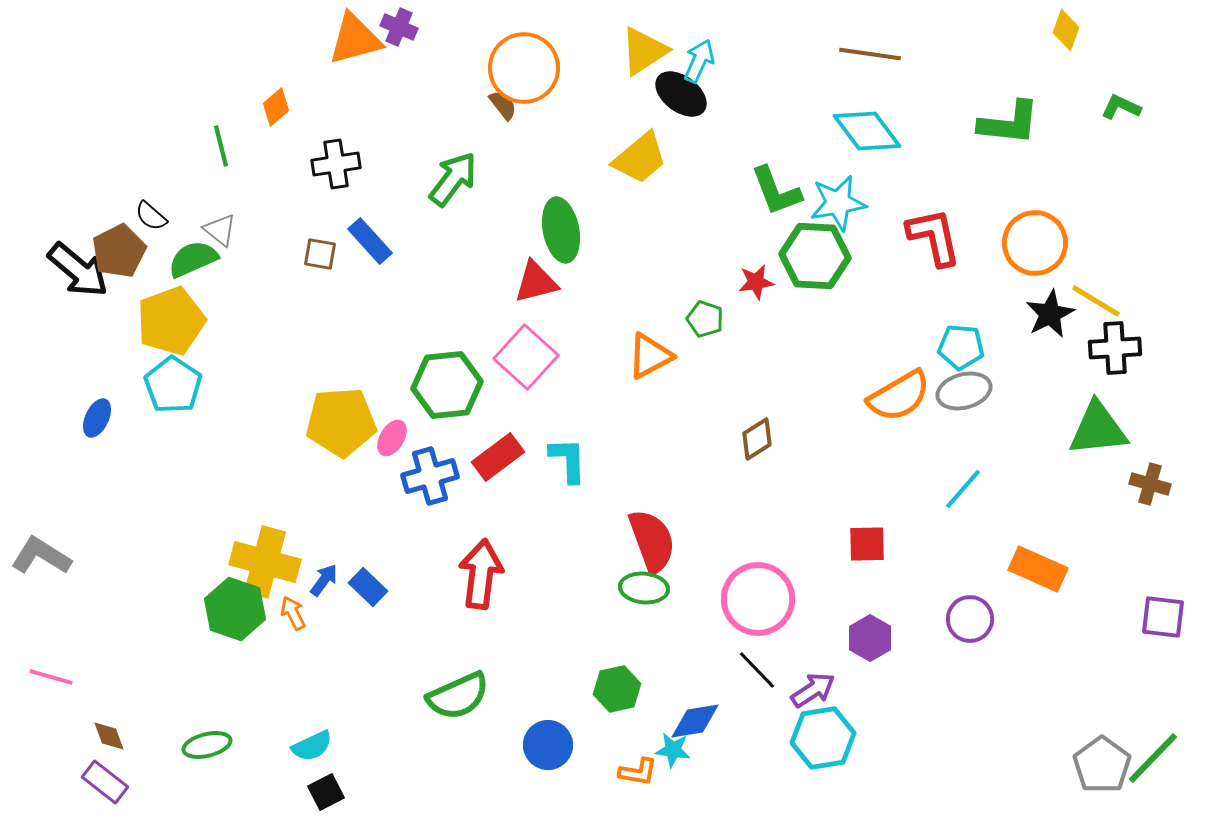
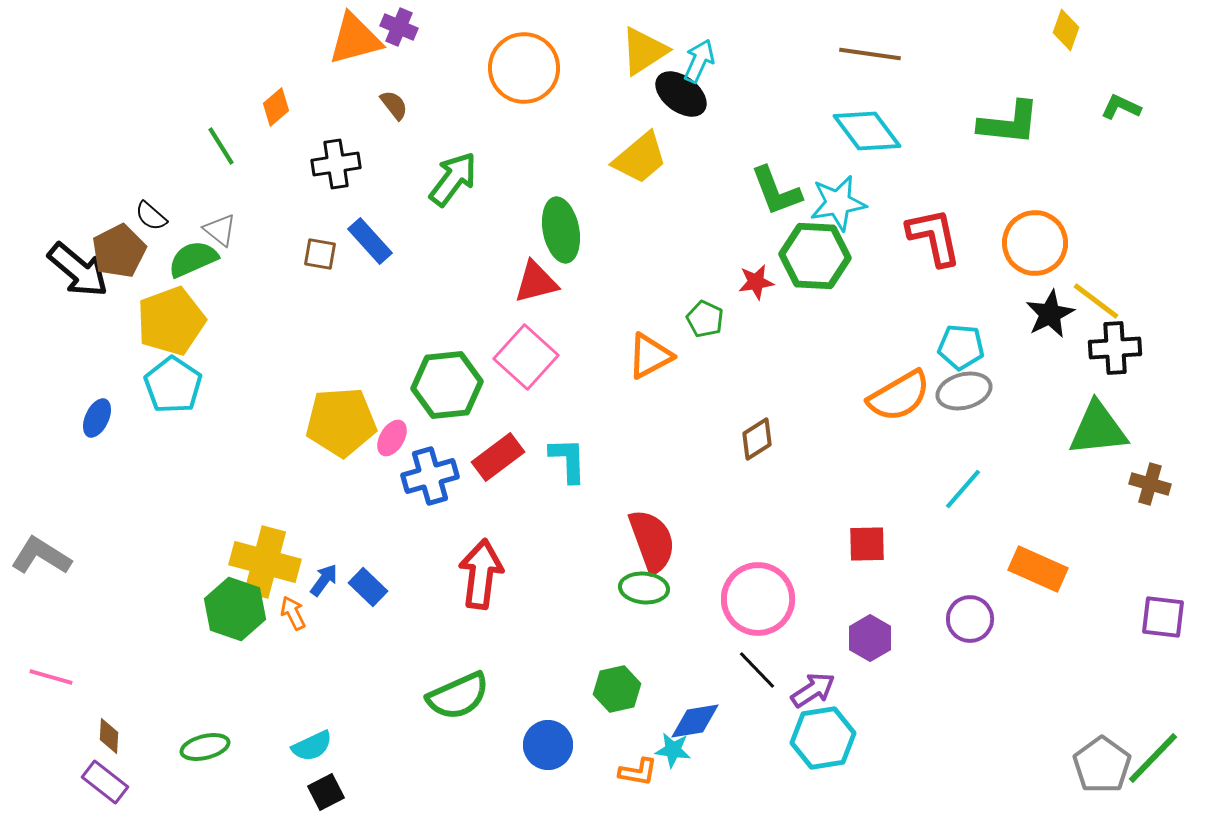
brown semicircle at (503, 105): moved 109 px left
green line at (221, 146): rotated 18 degrees counterclockwise
yellow line at (1096, 301): rotated 6 degrees clockwise
green pentagon at (705, 319): rotated 6 degrees clockwise
brown diamond at (109, 736): rotated 24 degrees clockwise
green ellipse at (207, 745): moved 2 px left, 2 px down
